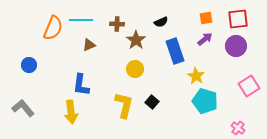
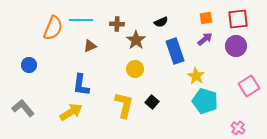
brown triangle: moved 1 px right, 1 px down
yellow arrow: rotated 115 degrees counterclockwise
